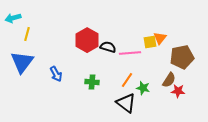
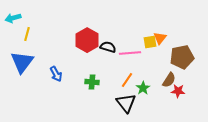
green star: rotated 24 degrees clockwise
black triangle: rotated 15 degrees clockwise
